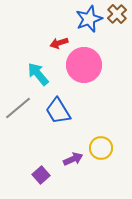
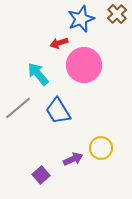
blue star: moved 8 px left
